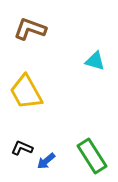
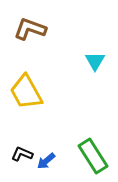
cyan triangle: rotated 45 degrees clockwise
black L-shape: moved 6 px down
green rectangle: moved 1 px right
